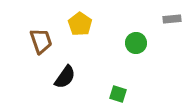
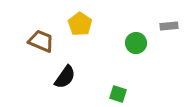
gray rectangle: moved 3 px left, 7 px down
brown trapezoid: rotated 48 degrees counterclockwise
